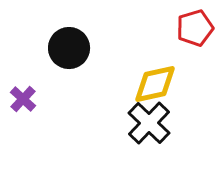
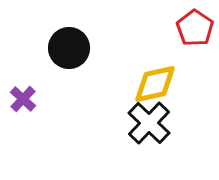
red pentagon: rotated 21 degrees counterclockwise
